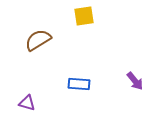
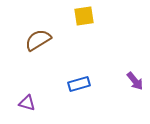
blue rectangle: rotated 20 degrees counterclockwise
